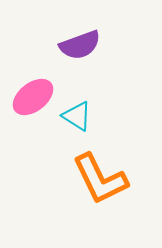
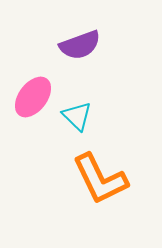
pink ellipse: rotated 15 degrees counterclockwise
cyan triangle: rotated 12 degrees clockwise
